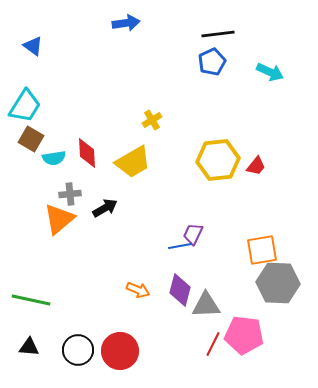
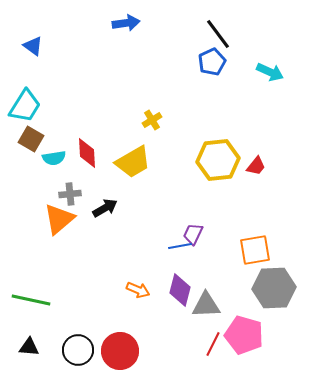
black line: rotated 60 degrees clockwise
orange square: moved 7 px left
gray hexagon: moved 4 px left, 5 px down; rotated 6 degrees counterclockwise
pink pentagon: rotated 9 degrees clockwise
